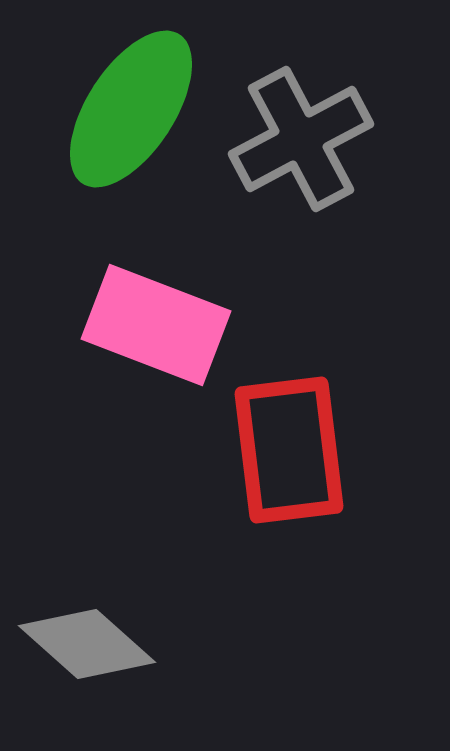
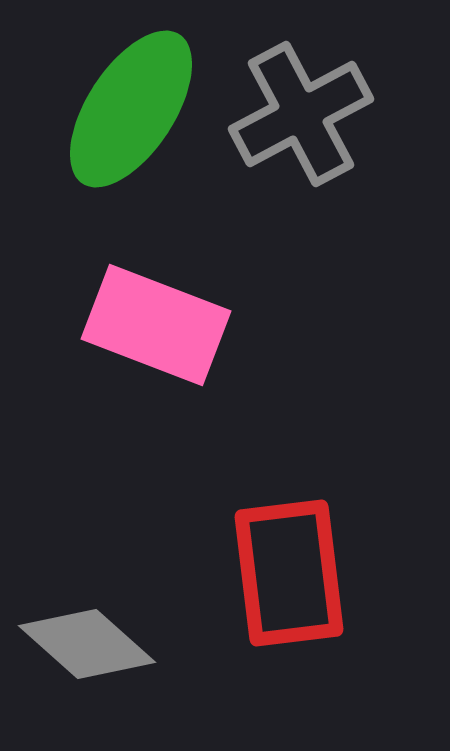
gray cross: moved 25 px up
red rectangle: moved 123 px down
